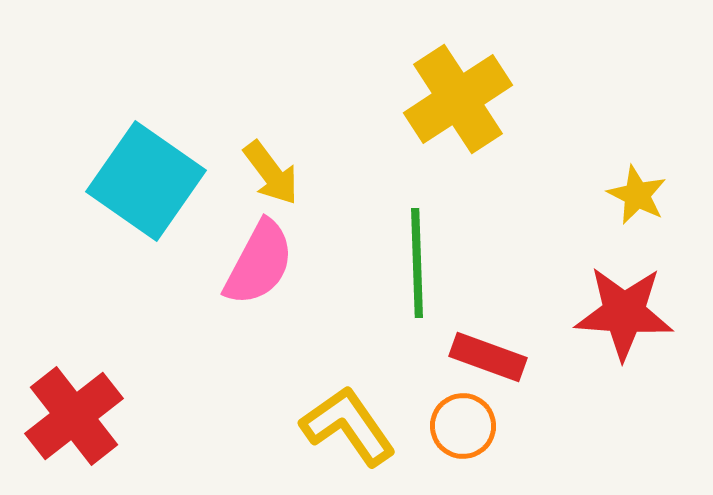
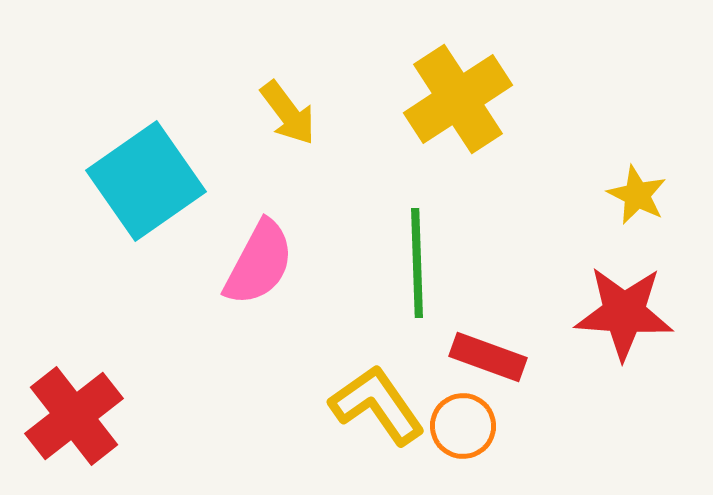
yellow arrow: moved 17 px right, 60 px up
cyan square: rotated 20 degrees clockwise
yellow L-shape: moved 29 px right, 21 px up
